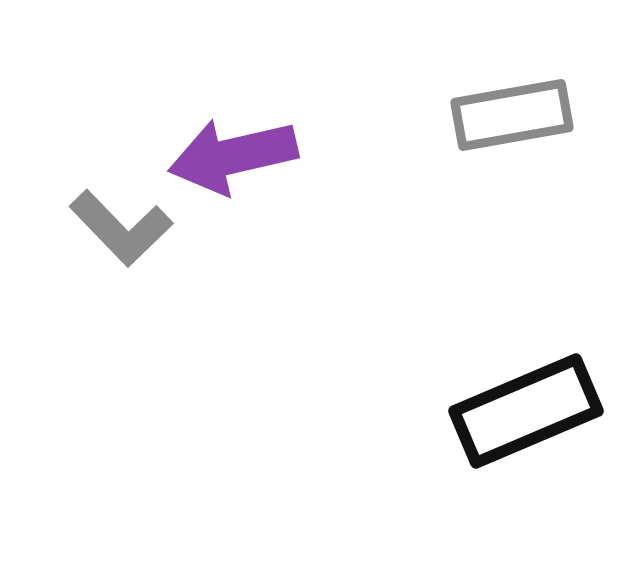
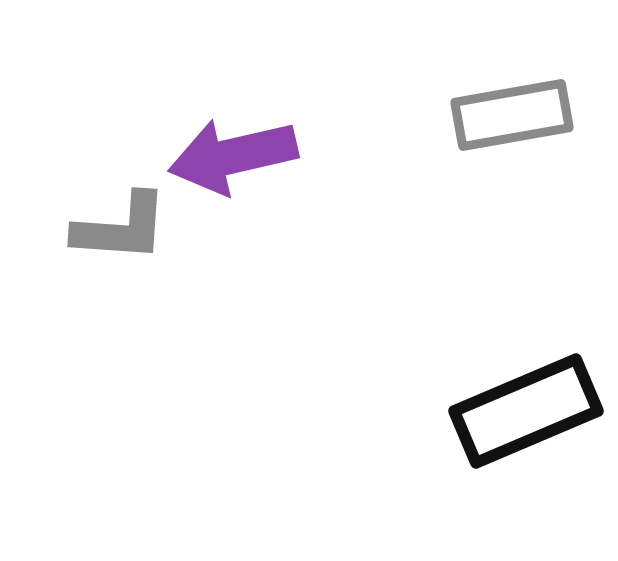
gray L-shape: rotated 42 degrees counterclockwise
